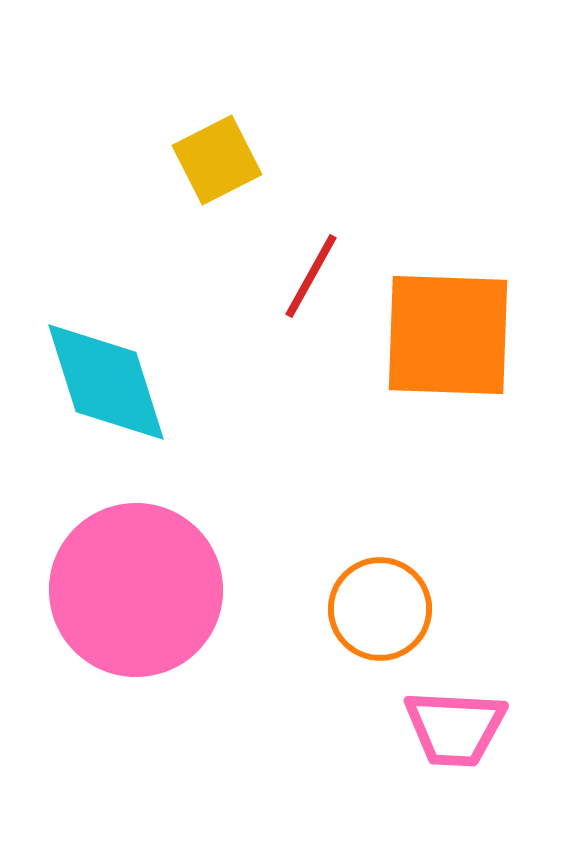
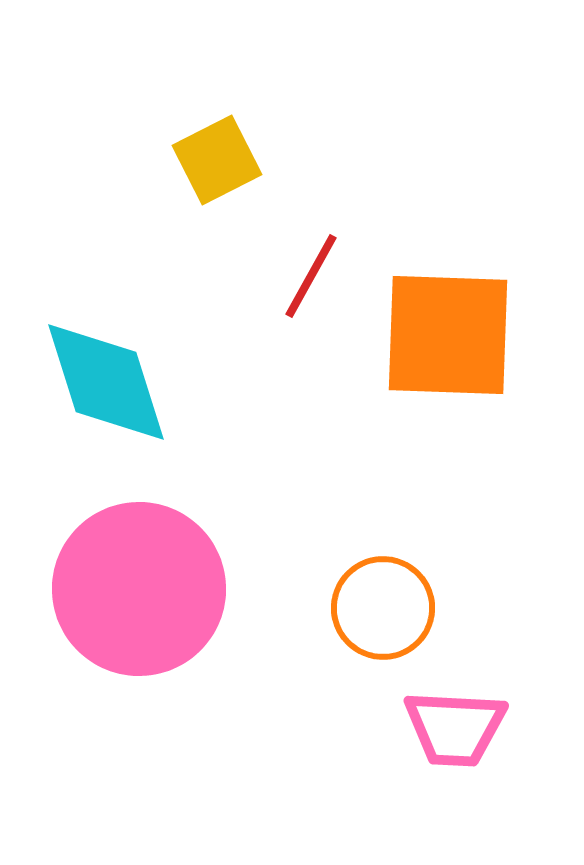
pink circle: moved 3 px right, 1 px up
orange circle: moved 3 px right, 1 px up
